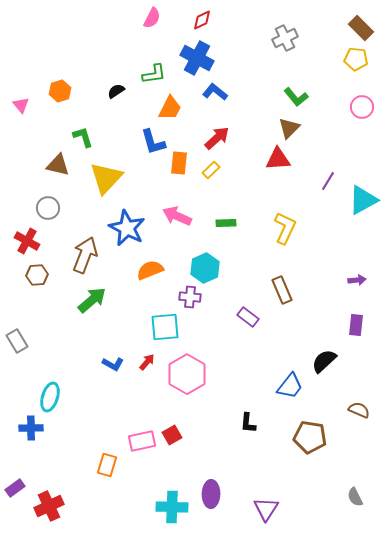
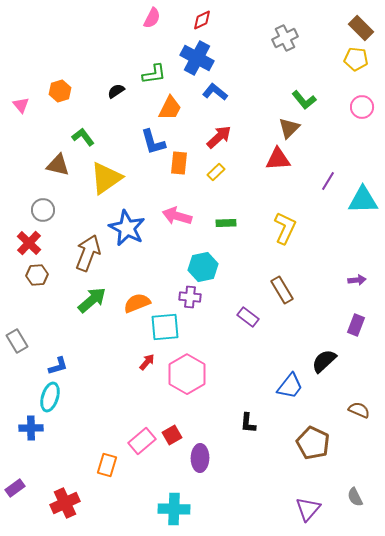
green L-shape at (296, 97): moved 8 px right, 3 px down
green L-shape at (83, 137): rotated 20 degrees counterclockwise
red arrow at (217, 138): moved 2 px right, 1 px up
yellow rectangle at (211, 170): moved 5 px right, 2 px down
yellow triangle at (106, 178): rotated 12 degrees clockwise
cyan triangle at (363, 200): rotated 28 degrees clockwise
gray circle at (48, 208): moved 5 px left, 2 px down
pink arrow at (177, 216): rotated 8 degrees counterclockwise
red cross at (27, 241): moved 2 px right, 2 px down; rotated 15 degrees clockwise
brown arrow at (85, 255): moved 3 px right, 2 px up
cyan hexagon at (205, 268): moved 2 px left, 1 px up; rotated 12 degrees clockwise
orange semicircle at (150, 270): moved 13 px left, 33 px down
brown rectangle at (282, 290): rotated 8 degrees counterclockwise
purple rectangle at (356, 325): rotated 15 degrees clockwise
blue L-shape at (113, 364): moved 55 px left, 2 px down; rotated 45 degrees counterclockwise
brown pentagon at (310, 437): moved 3 px right, 6 px down; rotated 16 degrees clockwise
pink rectangle at (142, 441): rotated 28 degrees counterclockwise
purple ellipse at (211, 494): moved 11 px left, 36 px up
red cross at (49, 506): moved 16 px right, 3 px up
cyan cross at (172, 507): moved 2 px right, 2 px down
purple triangle at (266, 509): moved 42 px right; rotated 8 degrees clockwise
